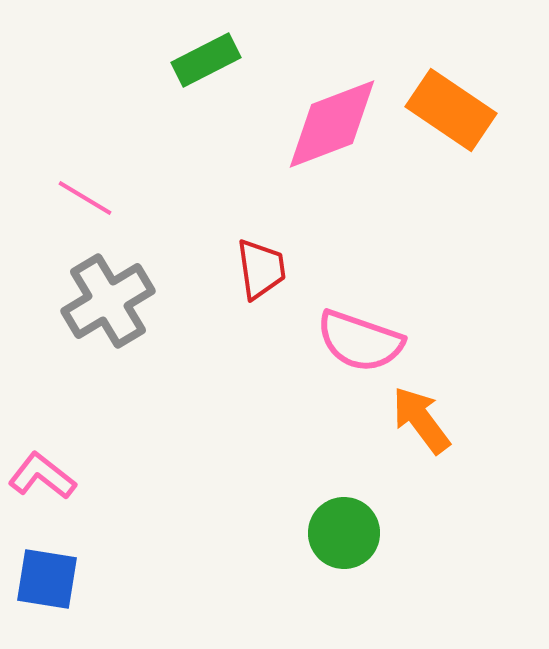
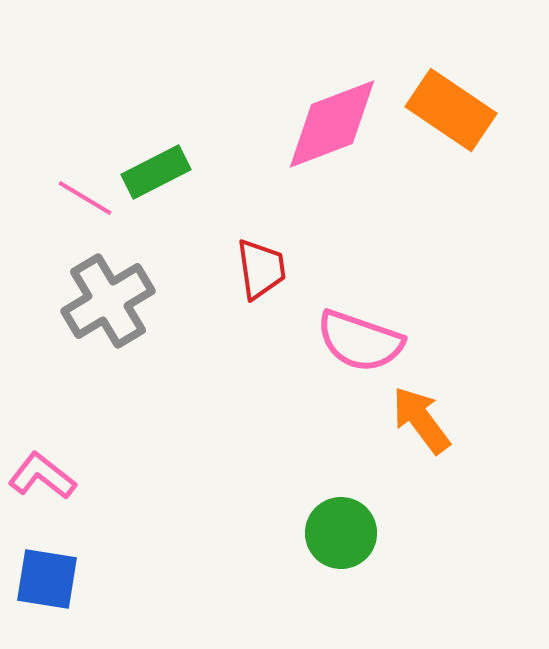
green rectangle: moved 50 px left, 112 px down
green circle: moved 3 px left
